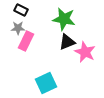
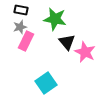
black rectangle: rotated 16 degrees counterclockwise
green star: moved 9 px left
gray star: moved 2 px right, 1 px up; rotated 16 degrees counterclockwise
black triangle: rotated 48 degrees counterclockwise
cyan square: rotated 10 degrees counterclockwise
